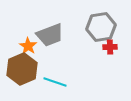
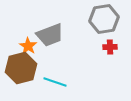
gray hexagon: moved 3 px right, 8 px up
brown hexagon: moved 1 px left, 1 px up; rotated 8 degrees clockwise
